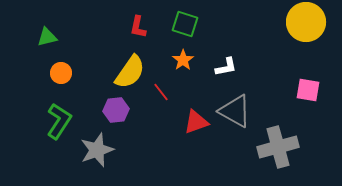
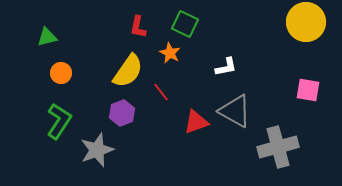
green square: rotated 8 degrees clockwise
orange star: moved 13 px left, 7 px up; rotated 10 degrees counterclockwise
yellow semicircle: moved 2 px left, 1 px up
purple hexagon: moved 6 px right, 3 px down; rotated 15 degrees counterclockwise
